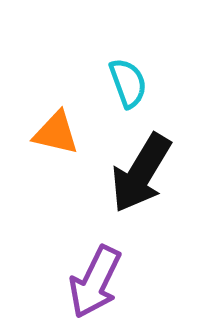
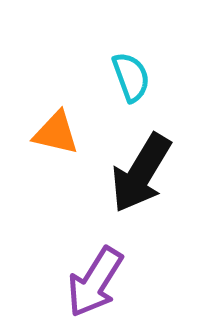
cyan semicircle: moved 3 px right, 6 px up
purple arrow: rotated 6 degrees clockwise
